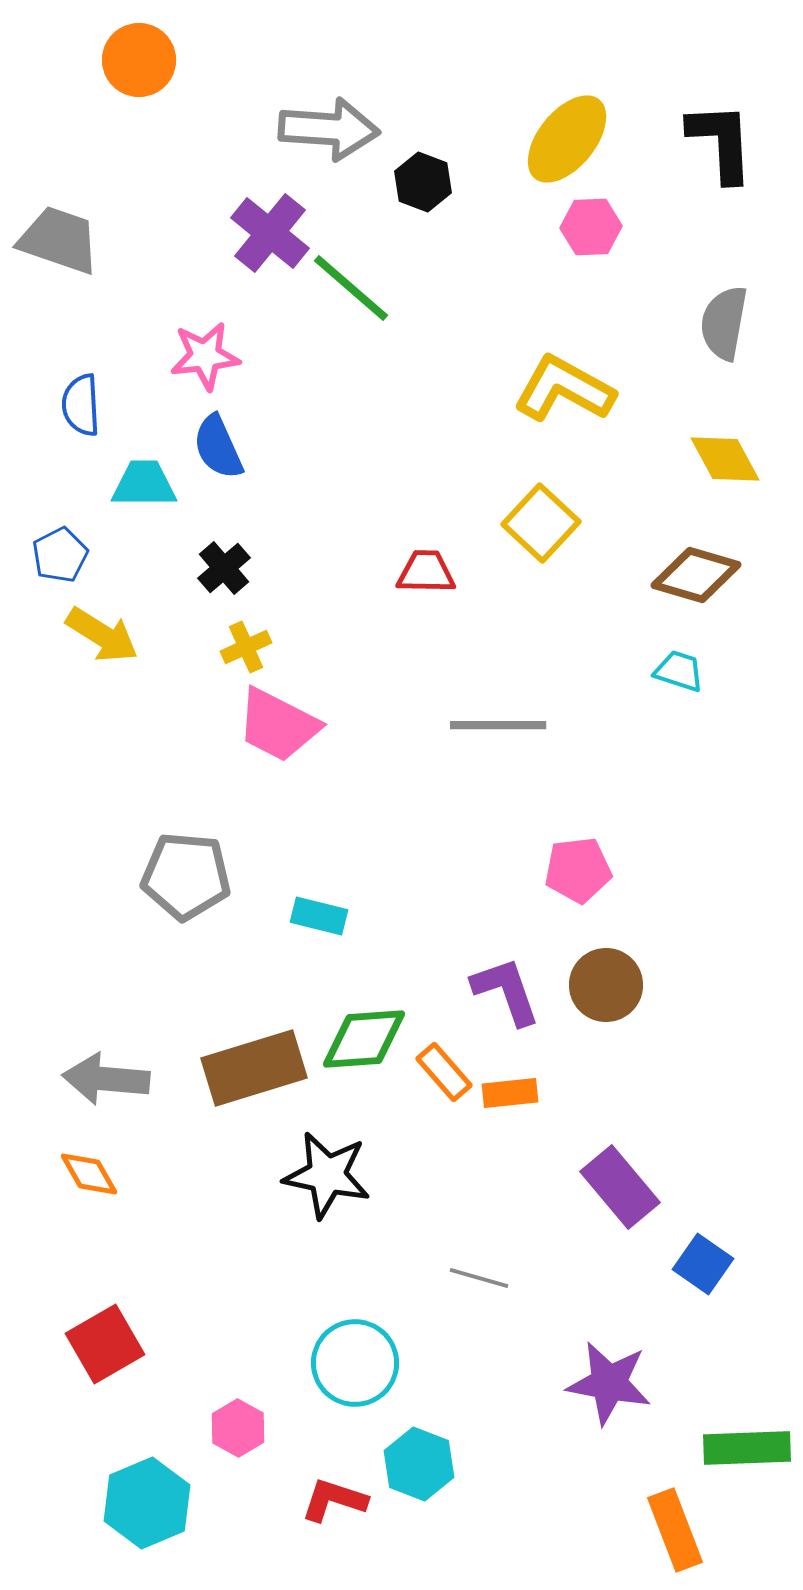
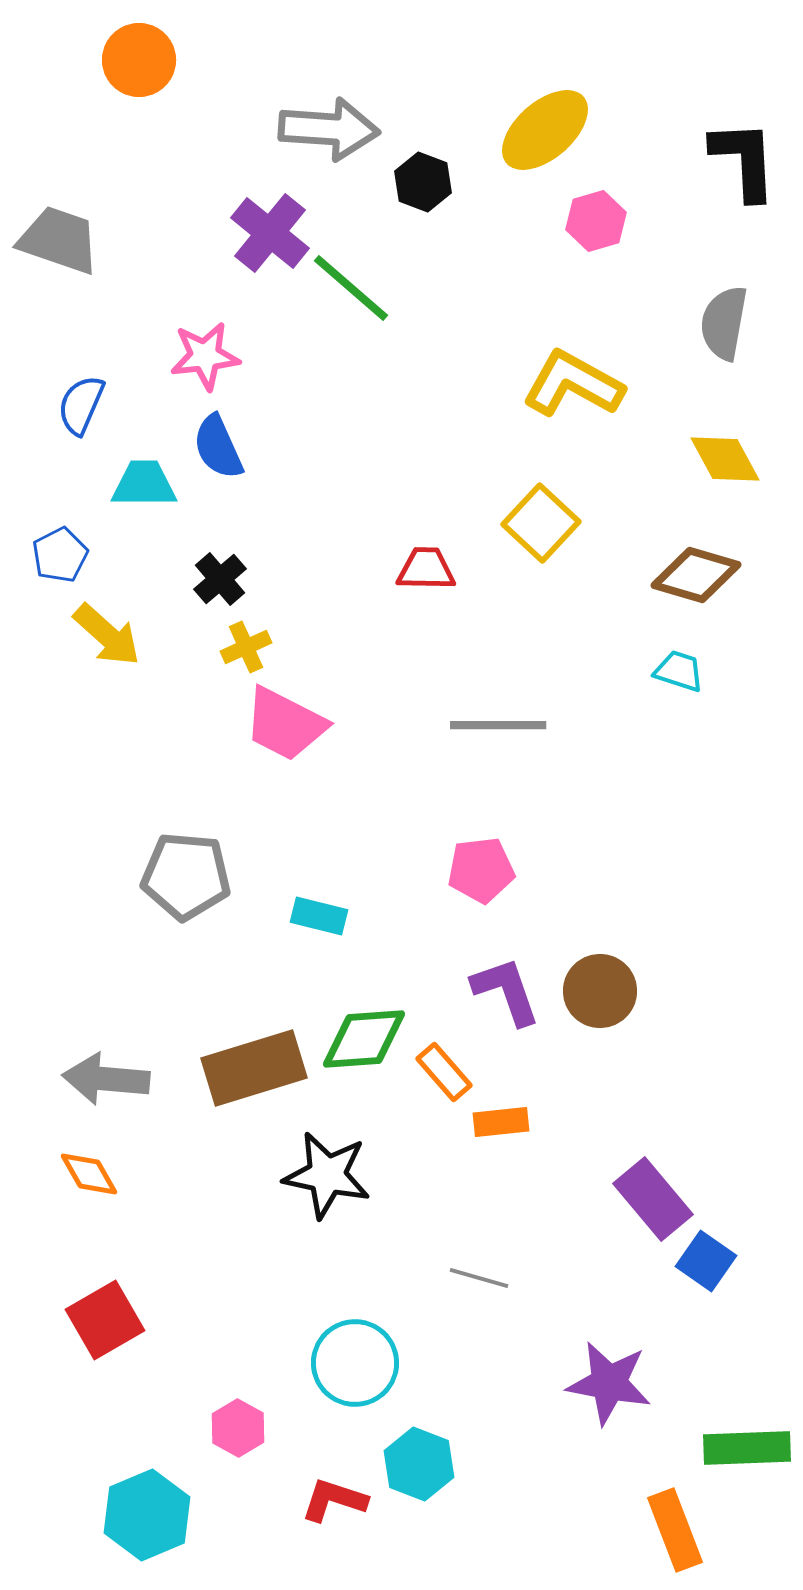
yellow ellipse at (567, 139): moved 22 px left, 9 px up; rotated 10 degrees clockwise
black L-shape at (721, 142): moved 23 px right, 18 px down
pink hexagon at (591, 227): moved 5 px right, 6 px up; rotated 14 degrees counterclockwise
yellow L-shape at (564, 389): moved 9 px right, 5 px up
blue semicircle at (81, 405): rotated 26 degrees clockwise
black cross at (224, 568): moved 4 px left, 11 px down
red trapezoid at (426, 572): moved 3 px up
yellow arrow at (102, 635): moved 5 px right; rotated 10 degrees clockwise
pink trapezoid at (278, 725): moved 7 px right, 1 px up
pink pentagon at (578, 870): moved 97 px left
brown circle at (606, 985): moved 6 px left, 6 px down
orange rectangle at (510, 1093): moved 9 px left, 29 px down
purple rectangle at (620, 1187): moved 33 px right, 12 px down
blue square at (703, 1264): moved 3 px right, 3 px up
red square at (105, 1344): moved 24 px up
cyan hexagon at (147, 1503): moved 12 px down
